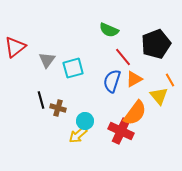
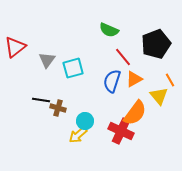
black line: rotated 66 degrees counterclockwise
